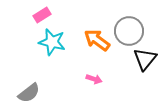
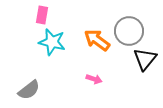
pink rectangle: rotated 48 degrees counterclockwise
gray semicircle: moved 3 px up
